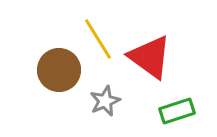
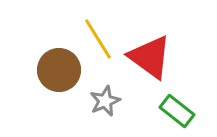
green rectangle: rotated 56 degrees clockwise
